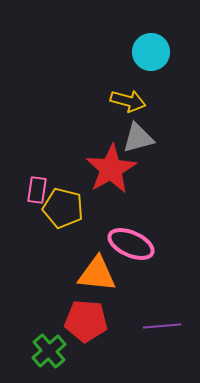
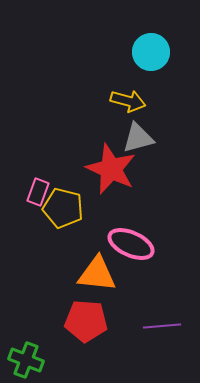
red star: rotated 18 degrees counterclockwise
pink rectangle: moved 1 px right, 2 px down; rotated 12 degrees clockwise
green cross: moved 23 px left, 9 px down; rotated 28 degrees counterclockwise
